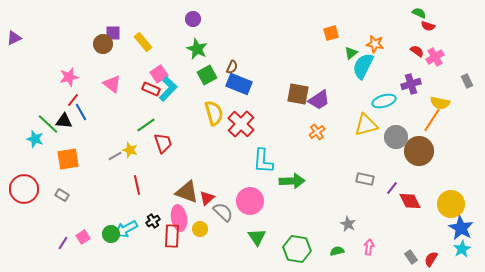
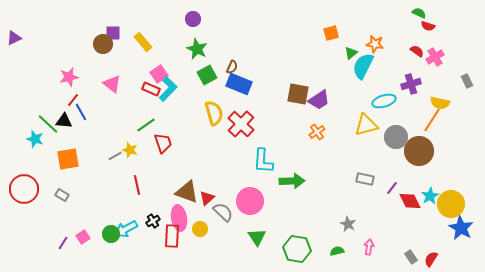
cyan star at (462, 249): moved 32 px left, 53 px up
